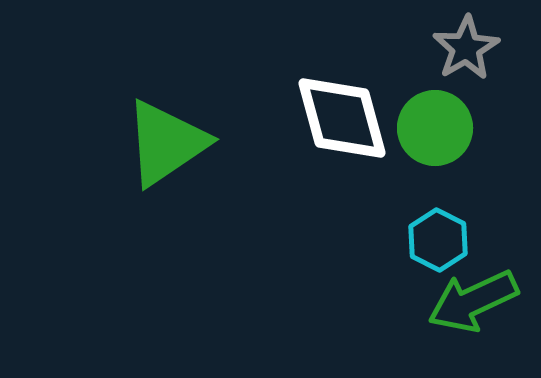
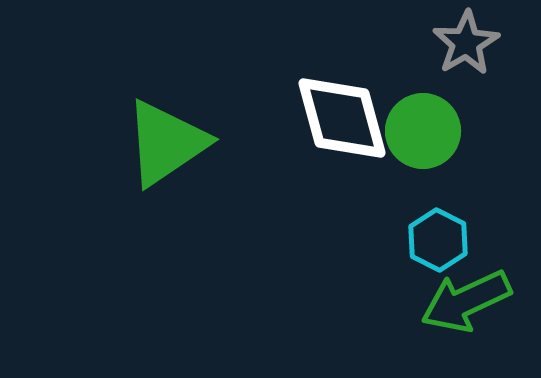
gray star: moved 5 px up
green circle: moved 12 px left, 3 px down
green arrow: moved 7 px left
